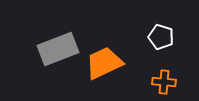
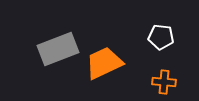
white pentagon: rotated 10 degrees counterclockwise
